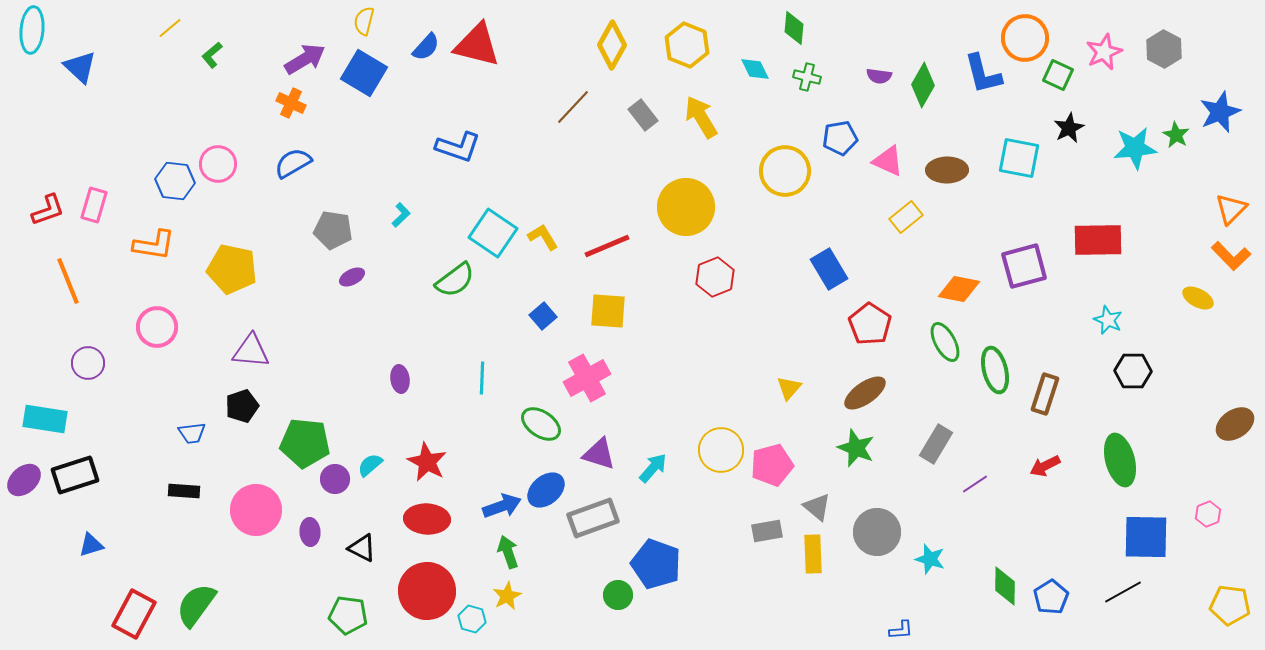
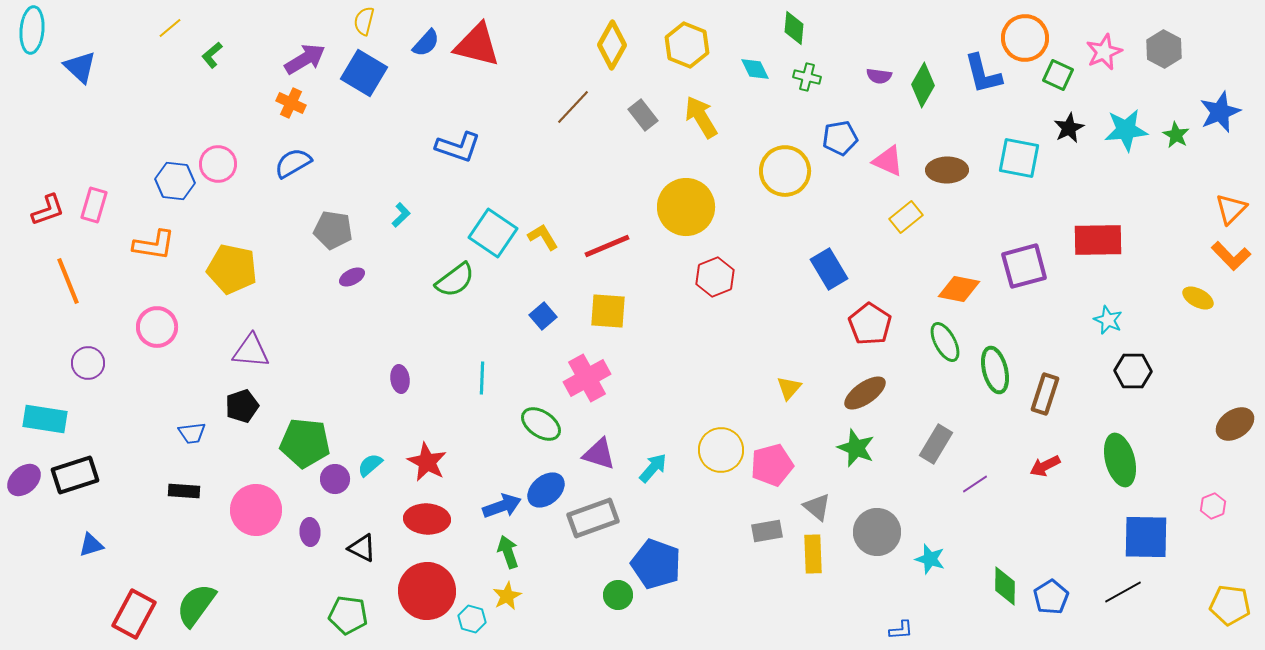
blue semicircle at (426, 47): moved 4 px up
cyan star at (1135, 148): moved 9 px left, 18 px up
pink hexagon at (1208, 514): moved 5 px right, 8 px up
